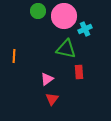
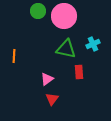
cyan cross: moved 8 px right, 15 px down
